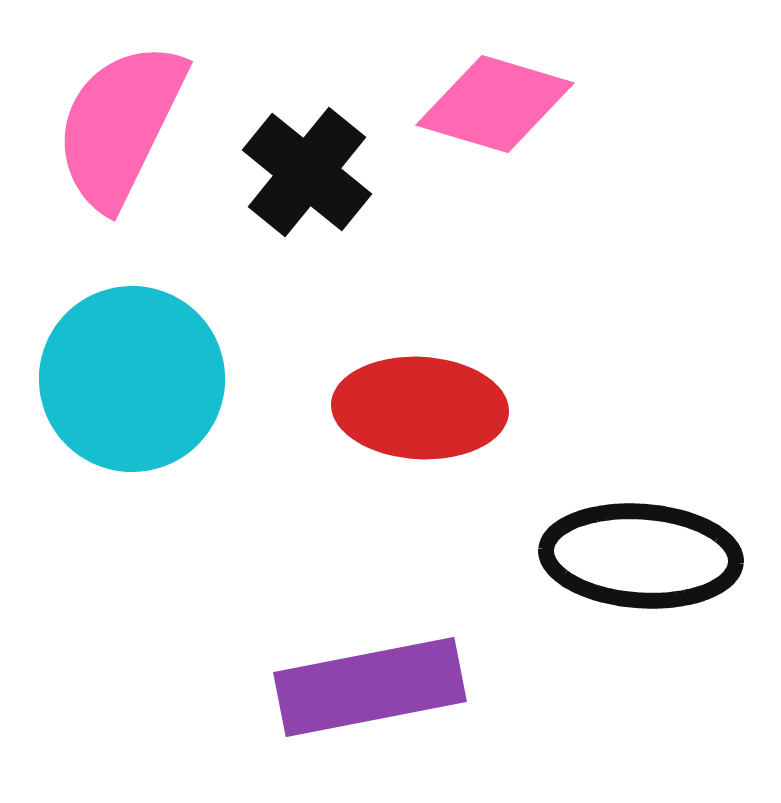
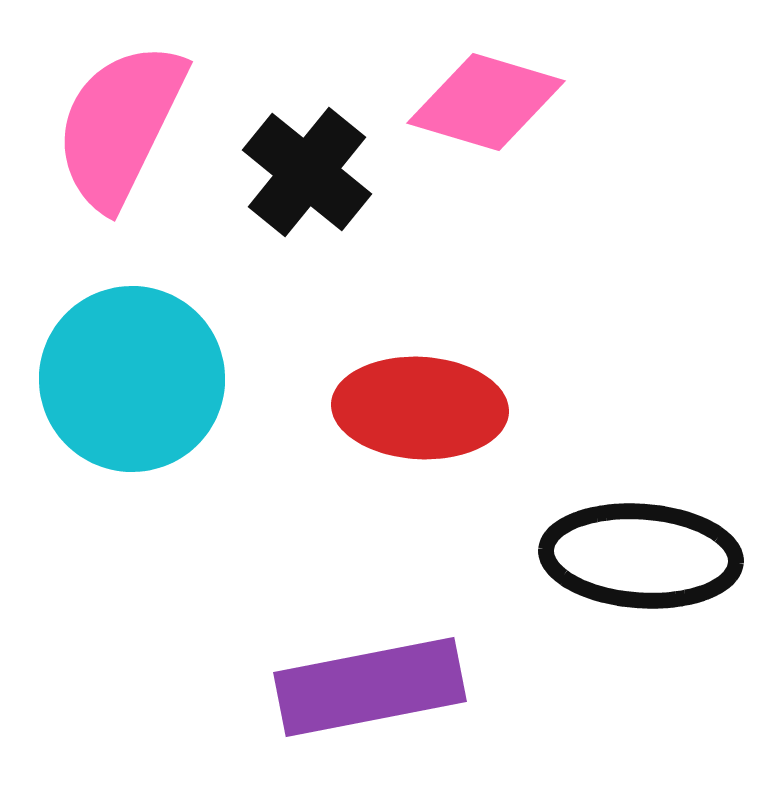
pink diamond: moved 9 px left, 2 px up
